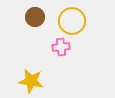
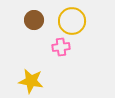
brown circle: moved 1 px left, 3 px down
